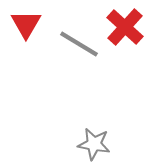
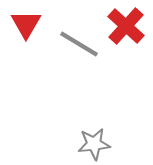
red cross: moved 1 px right, 1 px up
gray star: rotated 16 degrees counterclockwise
